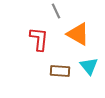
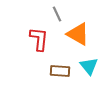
gray line: moved 1 px right, 3 px down
